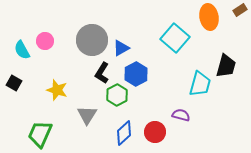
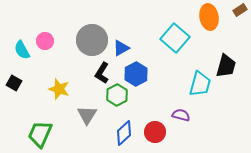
yellow star: moved 2 px right, 1 px up
